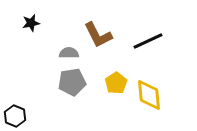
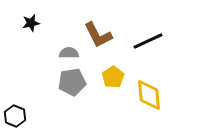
yellow pentagon: moved 3 px left, 6 px up
